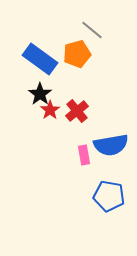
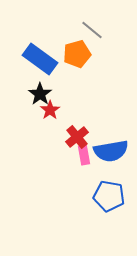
red cross: moved 26 px down
blue semicircle: moved 6 px down
